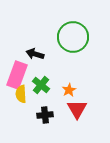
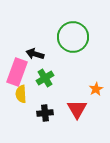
pink rectangle: moved 3 px up
green cross: moved 4 px right, 7 px up; rotated 18 degrees clockwise
orange star: moved 27 px right, 1 px up
black cross: moved 2 px up
